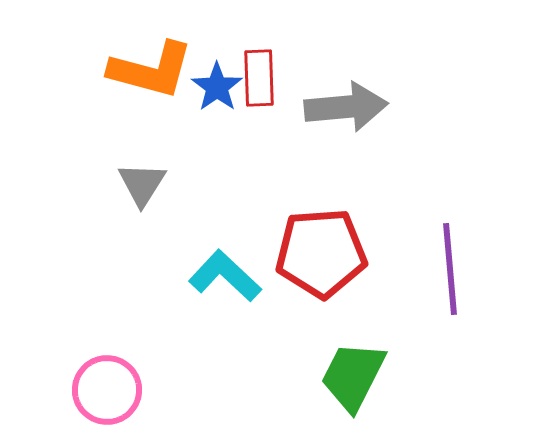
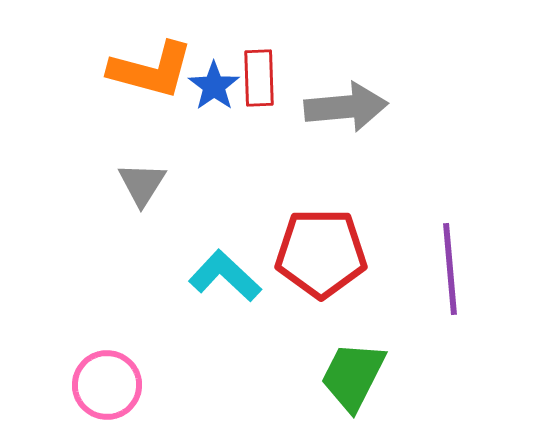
blue star: moved 3 px left, 1 px up
red pentagon: rotated 4 degrees clockwise
pink circle: moved 5 px up
